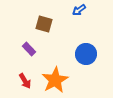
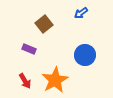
blue arrow: moved 2 px right, 3 px down
brown square: rotated 36 degrees clockwise
purple rectangle: rotated 24 degrees counterclockwise
blue circle: moved 1 px left, 1 px down
